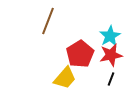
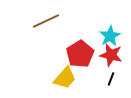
brown line: moved 2 px left; rotated 44 degrees clockwise
red star: rotated 25 degrees clockwise
